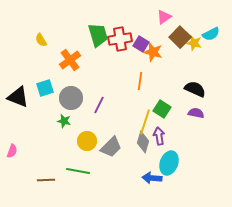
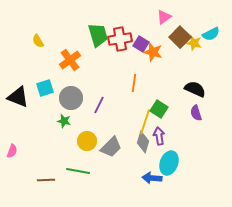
yellow semicircle: moved 3 px left, 1 px down
orange line: moved 6 px left, 2 px down
green square: moved 3 px left
purple semicircle: rotated 119 degrees counterclockwise
